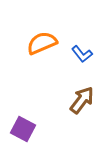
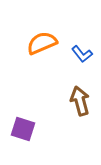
brown arrow: moved 2 px left, 1 px down; rotated 52 degrees counterclockwise
purple square: rotated 10 degrees counterclockwise
